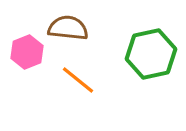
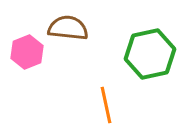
green hexagon: moved 1 px left
orange line: moved 28 px right, 25 px down; rotated 39 degrees clockwise
